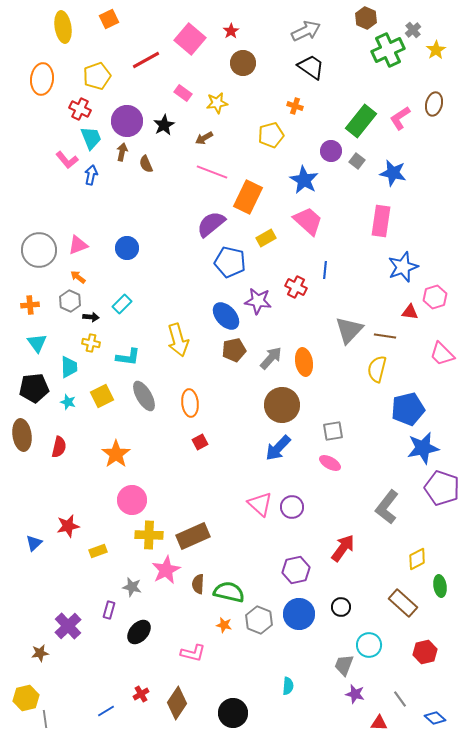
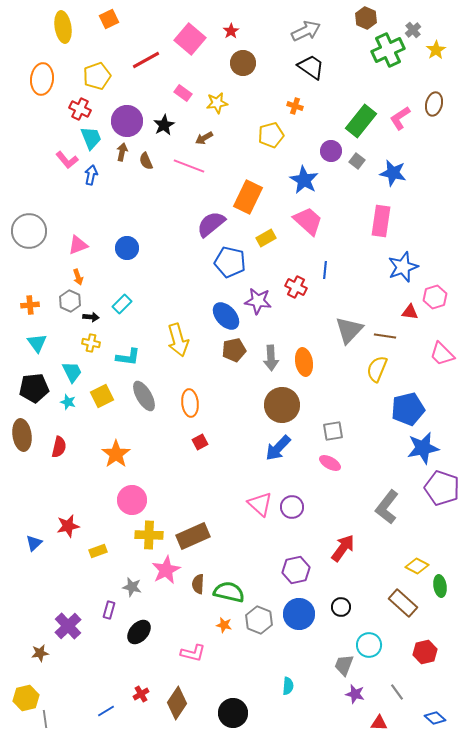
brown semicircle at (146, 164): moved 3 px up
pink line at (212, 172): moved 23 px left, 6 px up
gray circle at (39, 250): moved 10 px left, 19 px up
orange arrow at (78, 277): rotated 147 degrees counterclockwise
gray arrow at (271, 358): rotated 135 degrees clockwise
cyan trapezoid at (69, 367): moved 3 px right, 5 px down; rotated 25 degrees counterclockwise
yellow semicircle at (377, 369): rotated 8 degrees clockwise
yellow diamond at (417, 559): moved 7 px down; rotated 55 degrees clockwise
gray line at (400, 699): moved 3 px left, 7 px up
